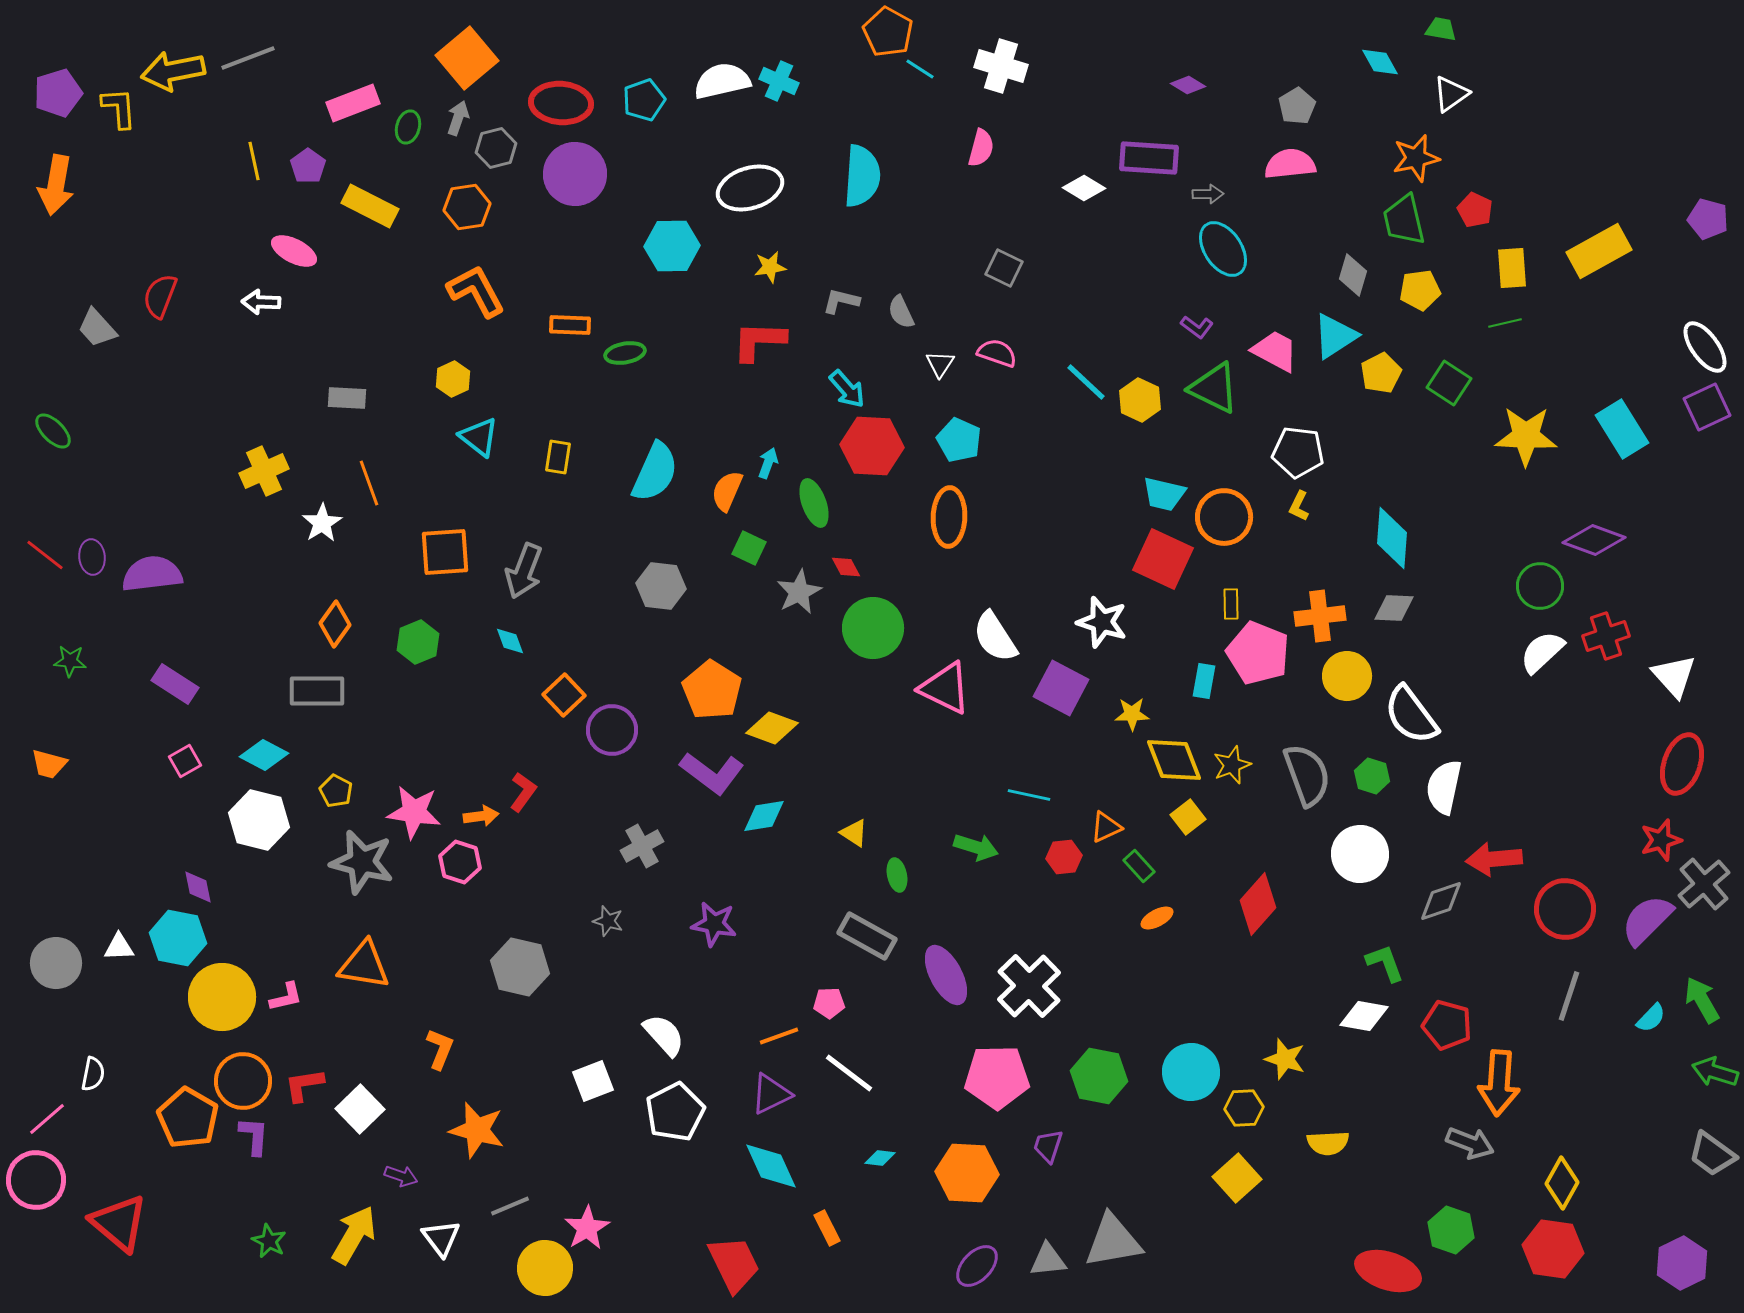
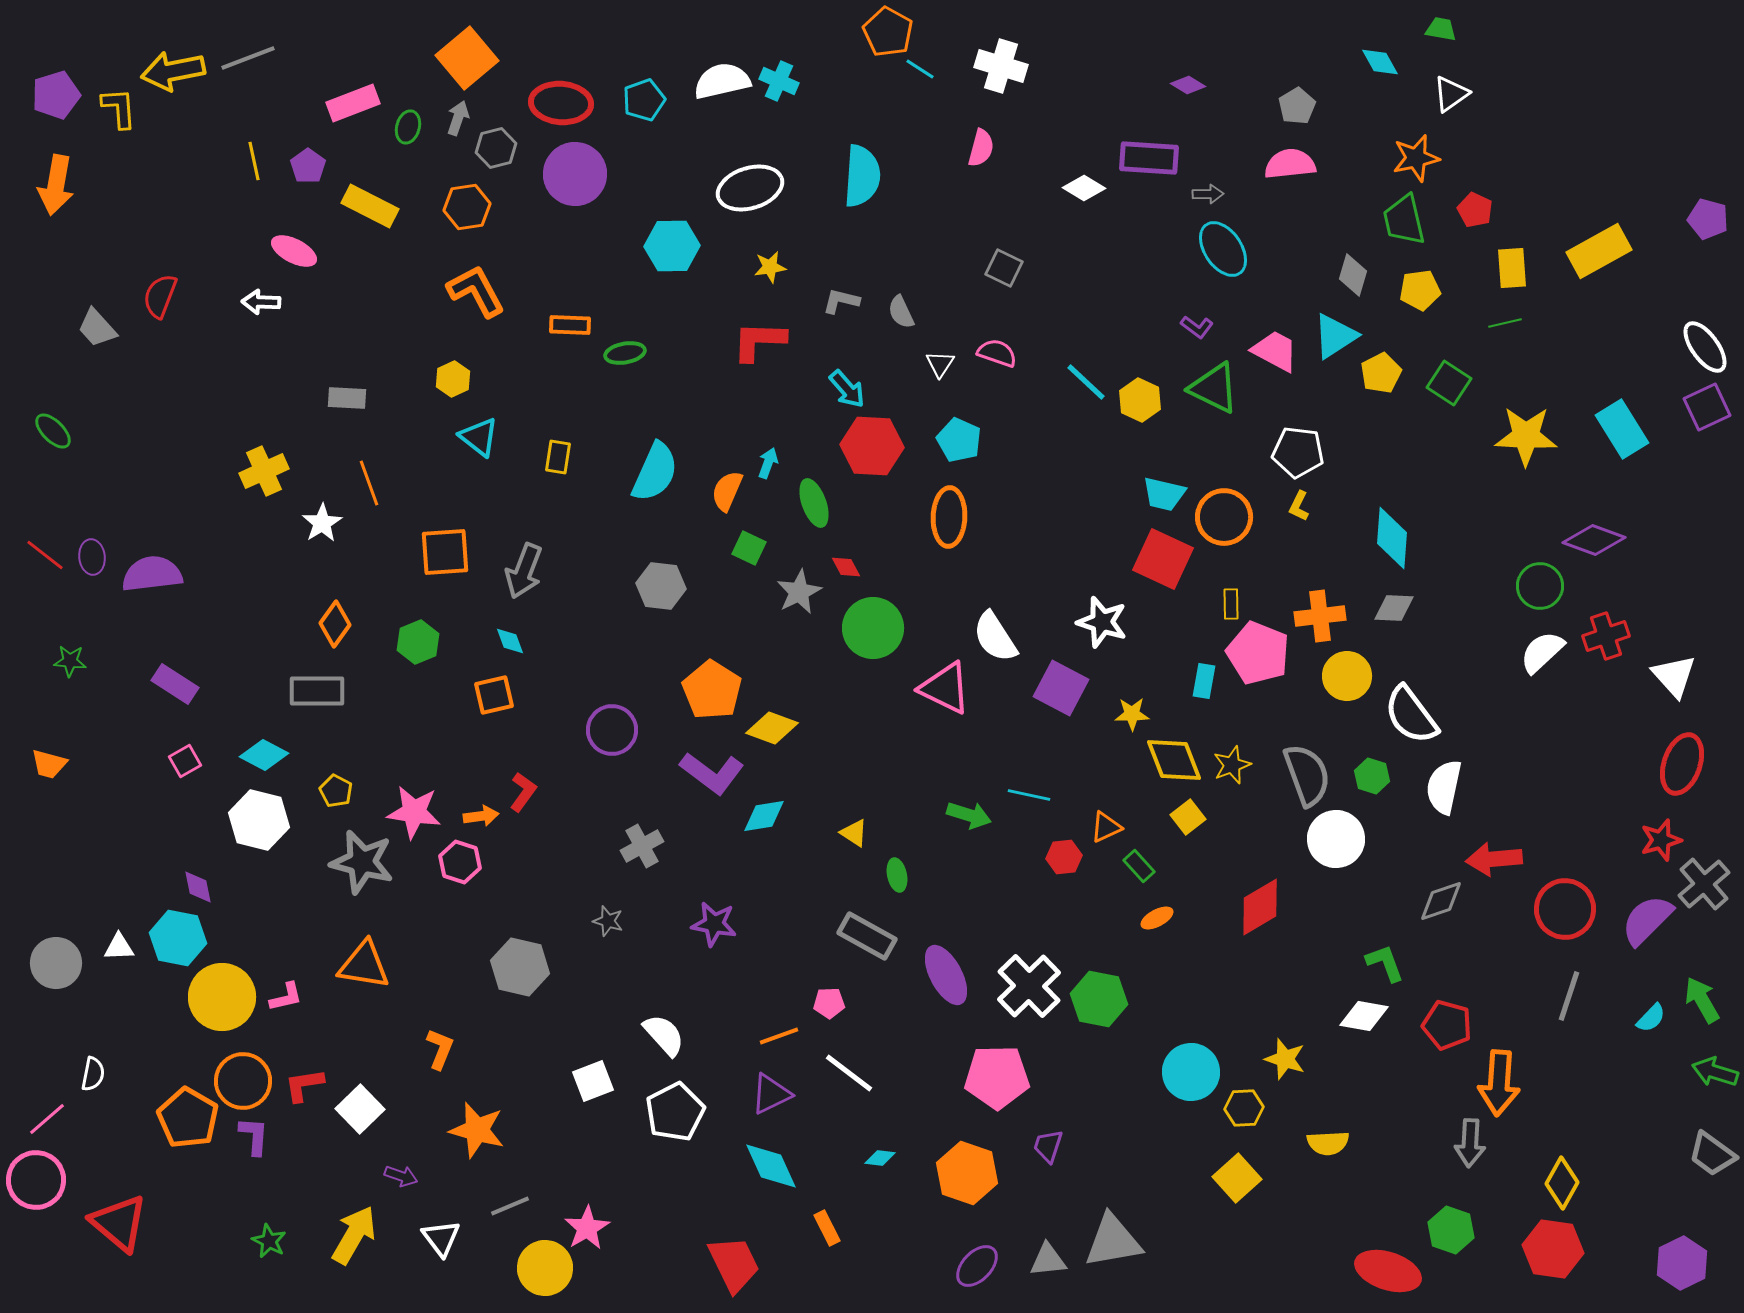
purple pentagon at (58, 93): moved 2 px left, 2 px down
orange square at (564, 695): moved 70 px left; rotated 30 degrees clockwise
green arrow at (976, 847): moved 7 px left, 32 px up
white circle at (1360, 854): moved 24 px left, 15 px up
red diamond at (1258, 904): moved 2 px right, 3 px down; rotated 18 degrees clockwise
green hexagon at (1099, 1076): moved 77 px up
gray arrow at (1470, 1143): rotated 72 degrees clockwise
orange hexagon at (967, 1173): rotated 16 degrees clockwise
